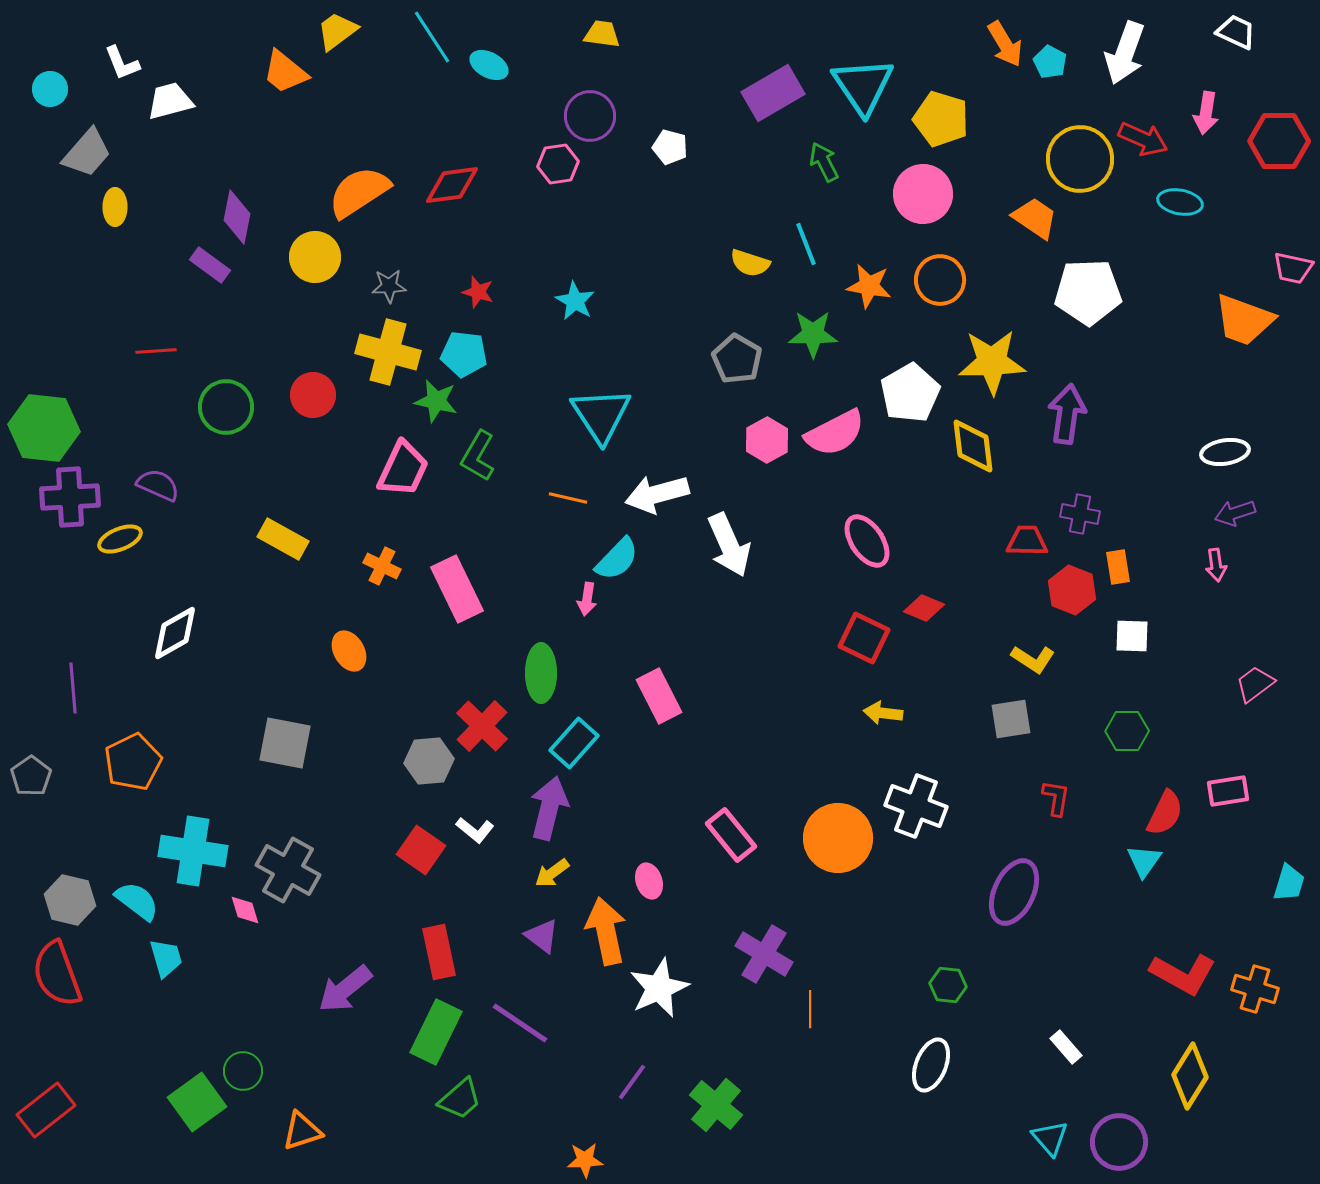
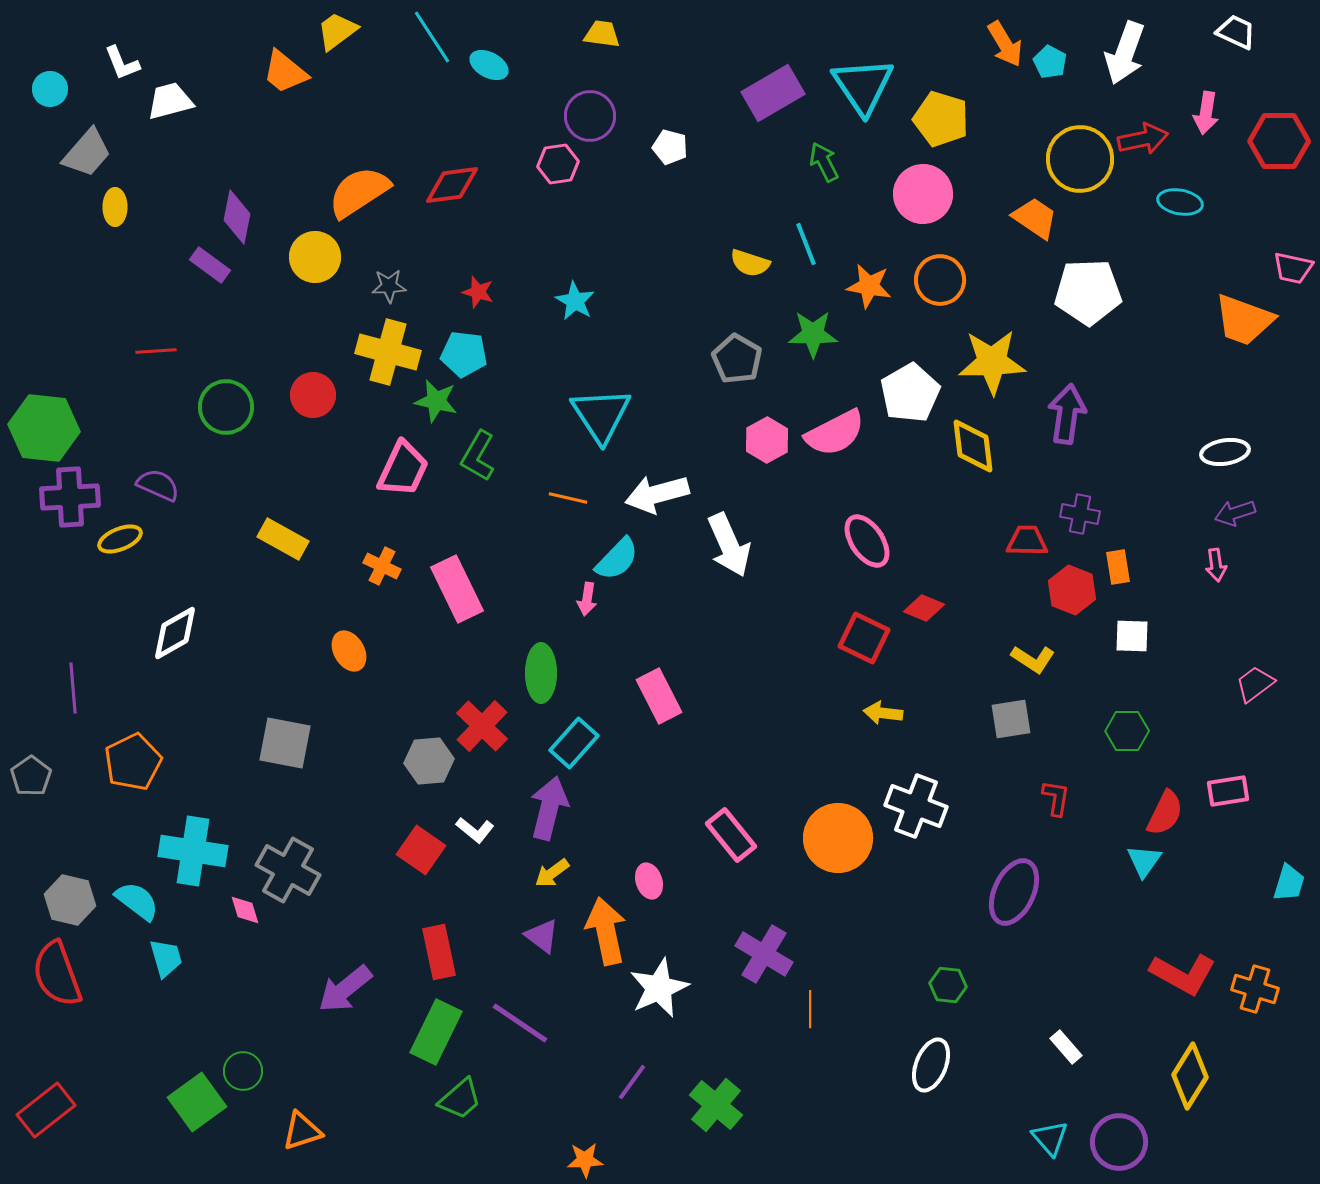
red arrow at (1143, 139): rotated 36 degrees counterclockwise
